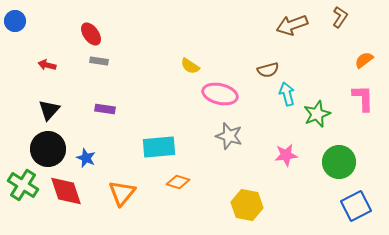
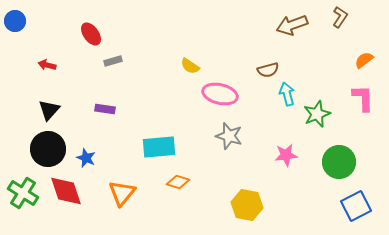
gray rectangle: moved 14 px right; rotated 24 degrees counterclockwise
green cross: moved 8 px down
